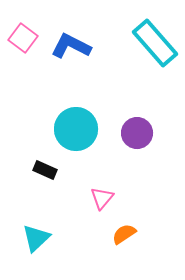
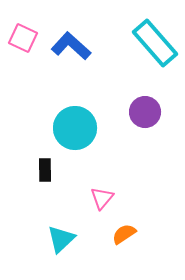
pink square: rotated 12 degrees counterclockwise
blue L-shape: rotated 15 degrees clockwise
cyan circle: moved 1 px left, 1 px up
purple circle: moved 8 px right, 21 px up
black rectangle: rotated 65 degrees clockwise
cyan triangle: moved 25 px right, 1 px down
